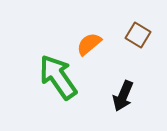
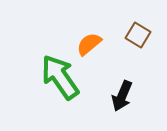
green arrow: moved 2 px right
black arrow: moved 1 px left
